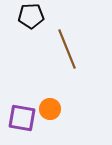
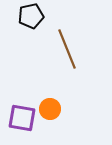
black pentagon: rotated 10 degrees counterclockwise
